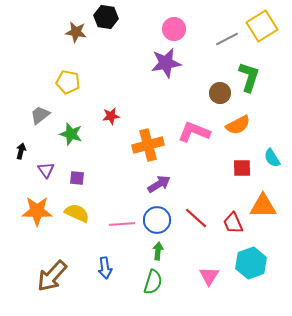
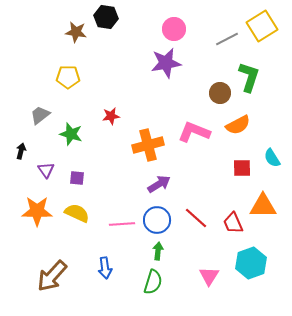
yellow pentagon: moved 5 px up; rotated 10 degrees counterclockwise
